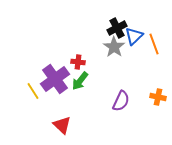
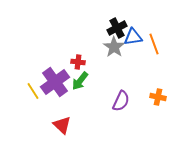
blue triangle: moved 1 px left, 1 px down; rotated 36 degrees clockwise
purple cross: moved 3 px down
